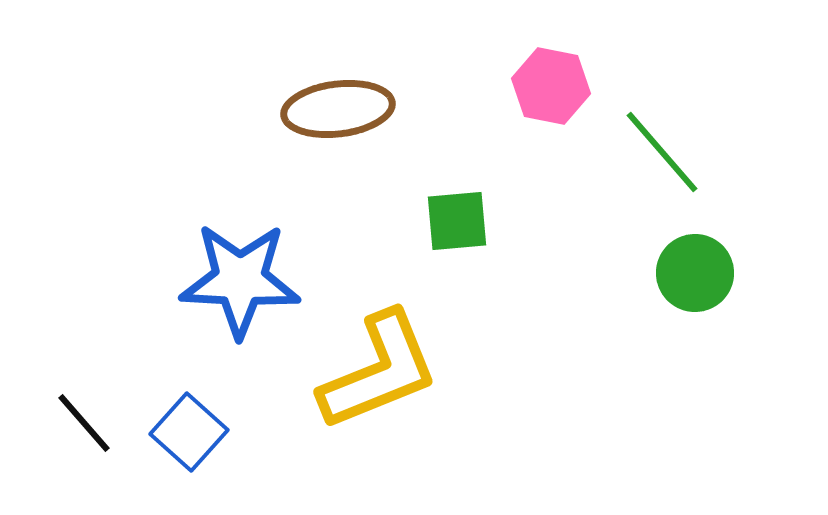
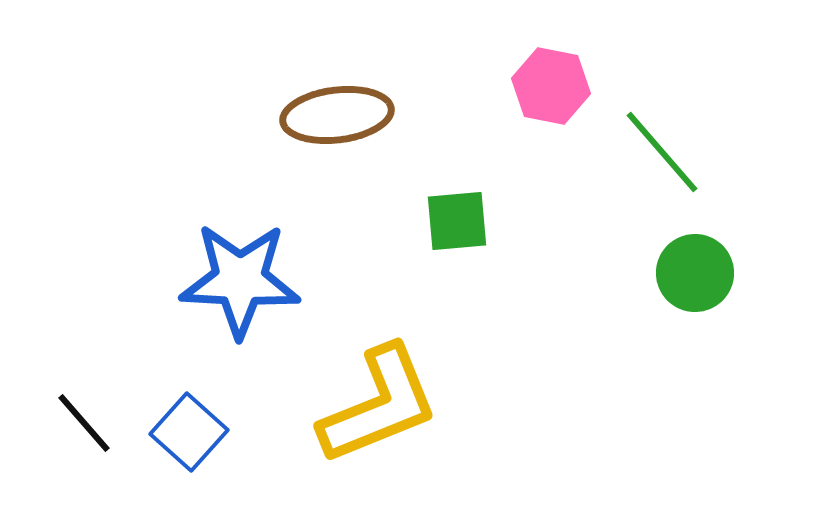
brown ellipse: moved 1 px left, 6 px down
yellow L-shape: moved 34 px down
